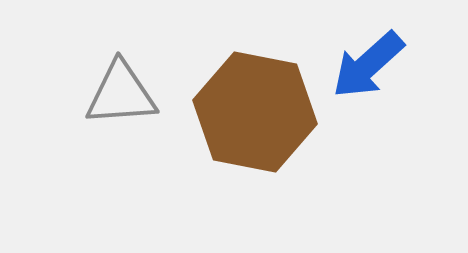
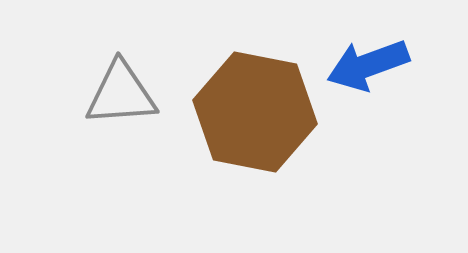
blue arrow: rotated 22 degrees clockwise
